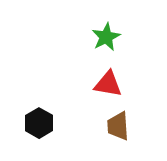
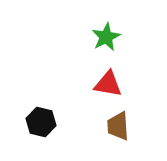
black hexagon: moved 2 px right, 1 px up; rotated 16 degrees counterclockwise
